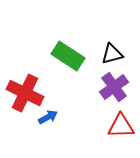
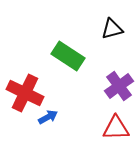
black triangle: moved 25 px up
purple cross: moved 5 px right, 1 px up
red triangle: moved 5 px left, 2 px down
